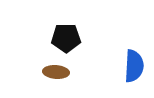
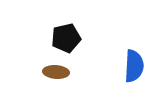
black pentagon: rotated 12 degrees counterclockwise
